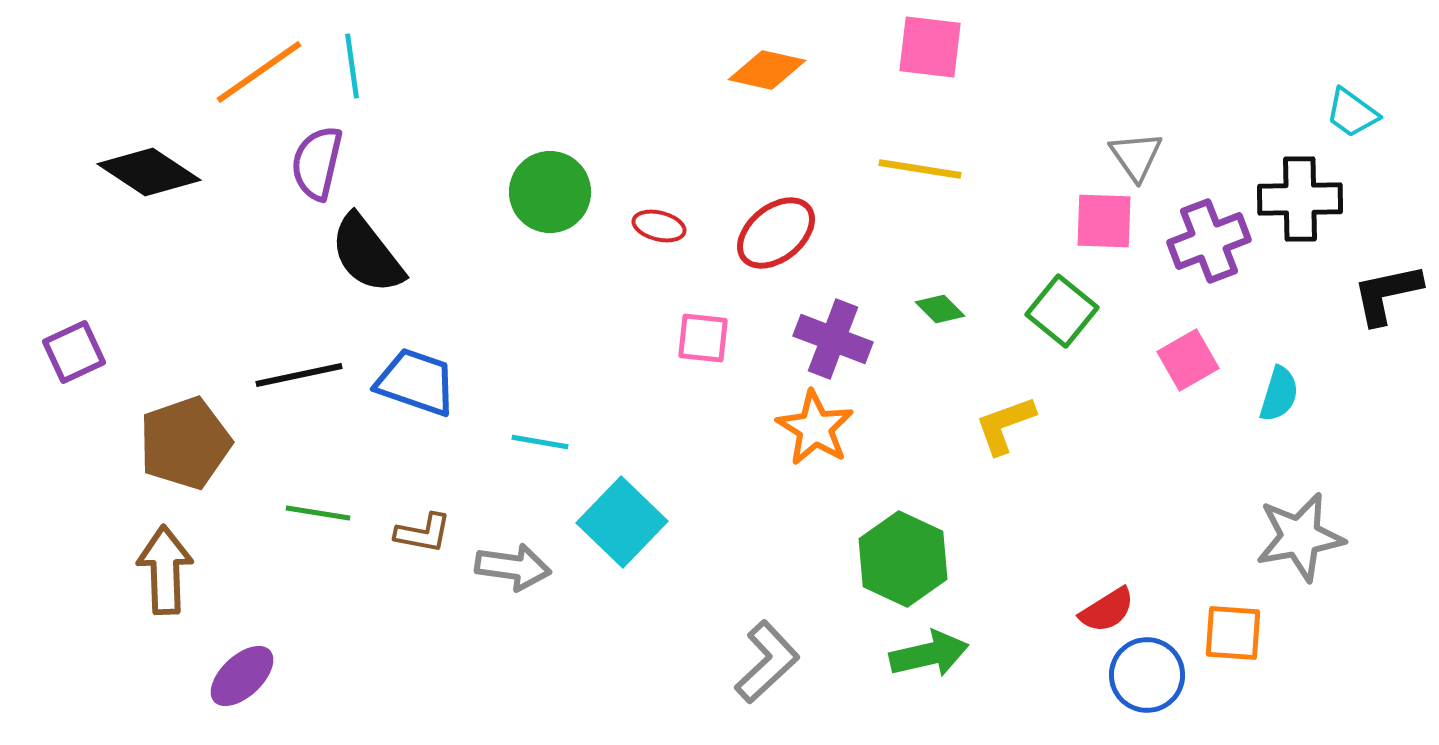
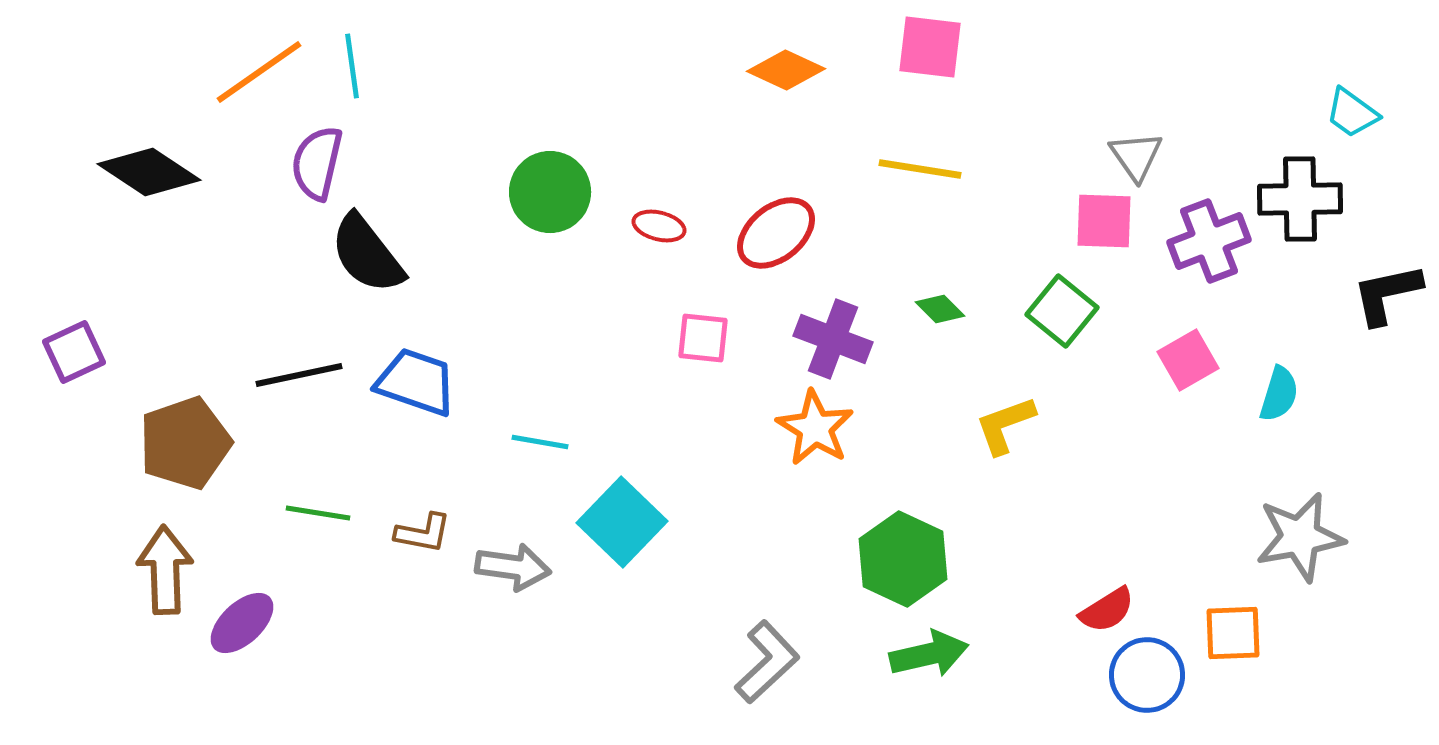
orange diamond at (767, 70): moved 19 px right; rotated 12 degrees clockwise
orange square at (1233, 633): rotated 6 degrees counterclockwise
purple ellipse at (242, 676): moved 53 px up
